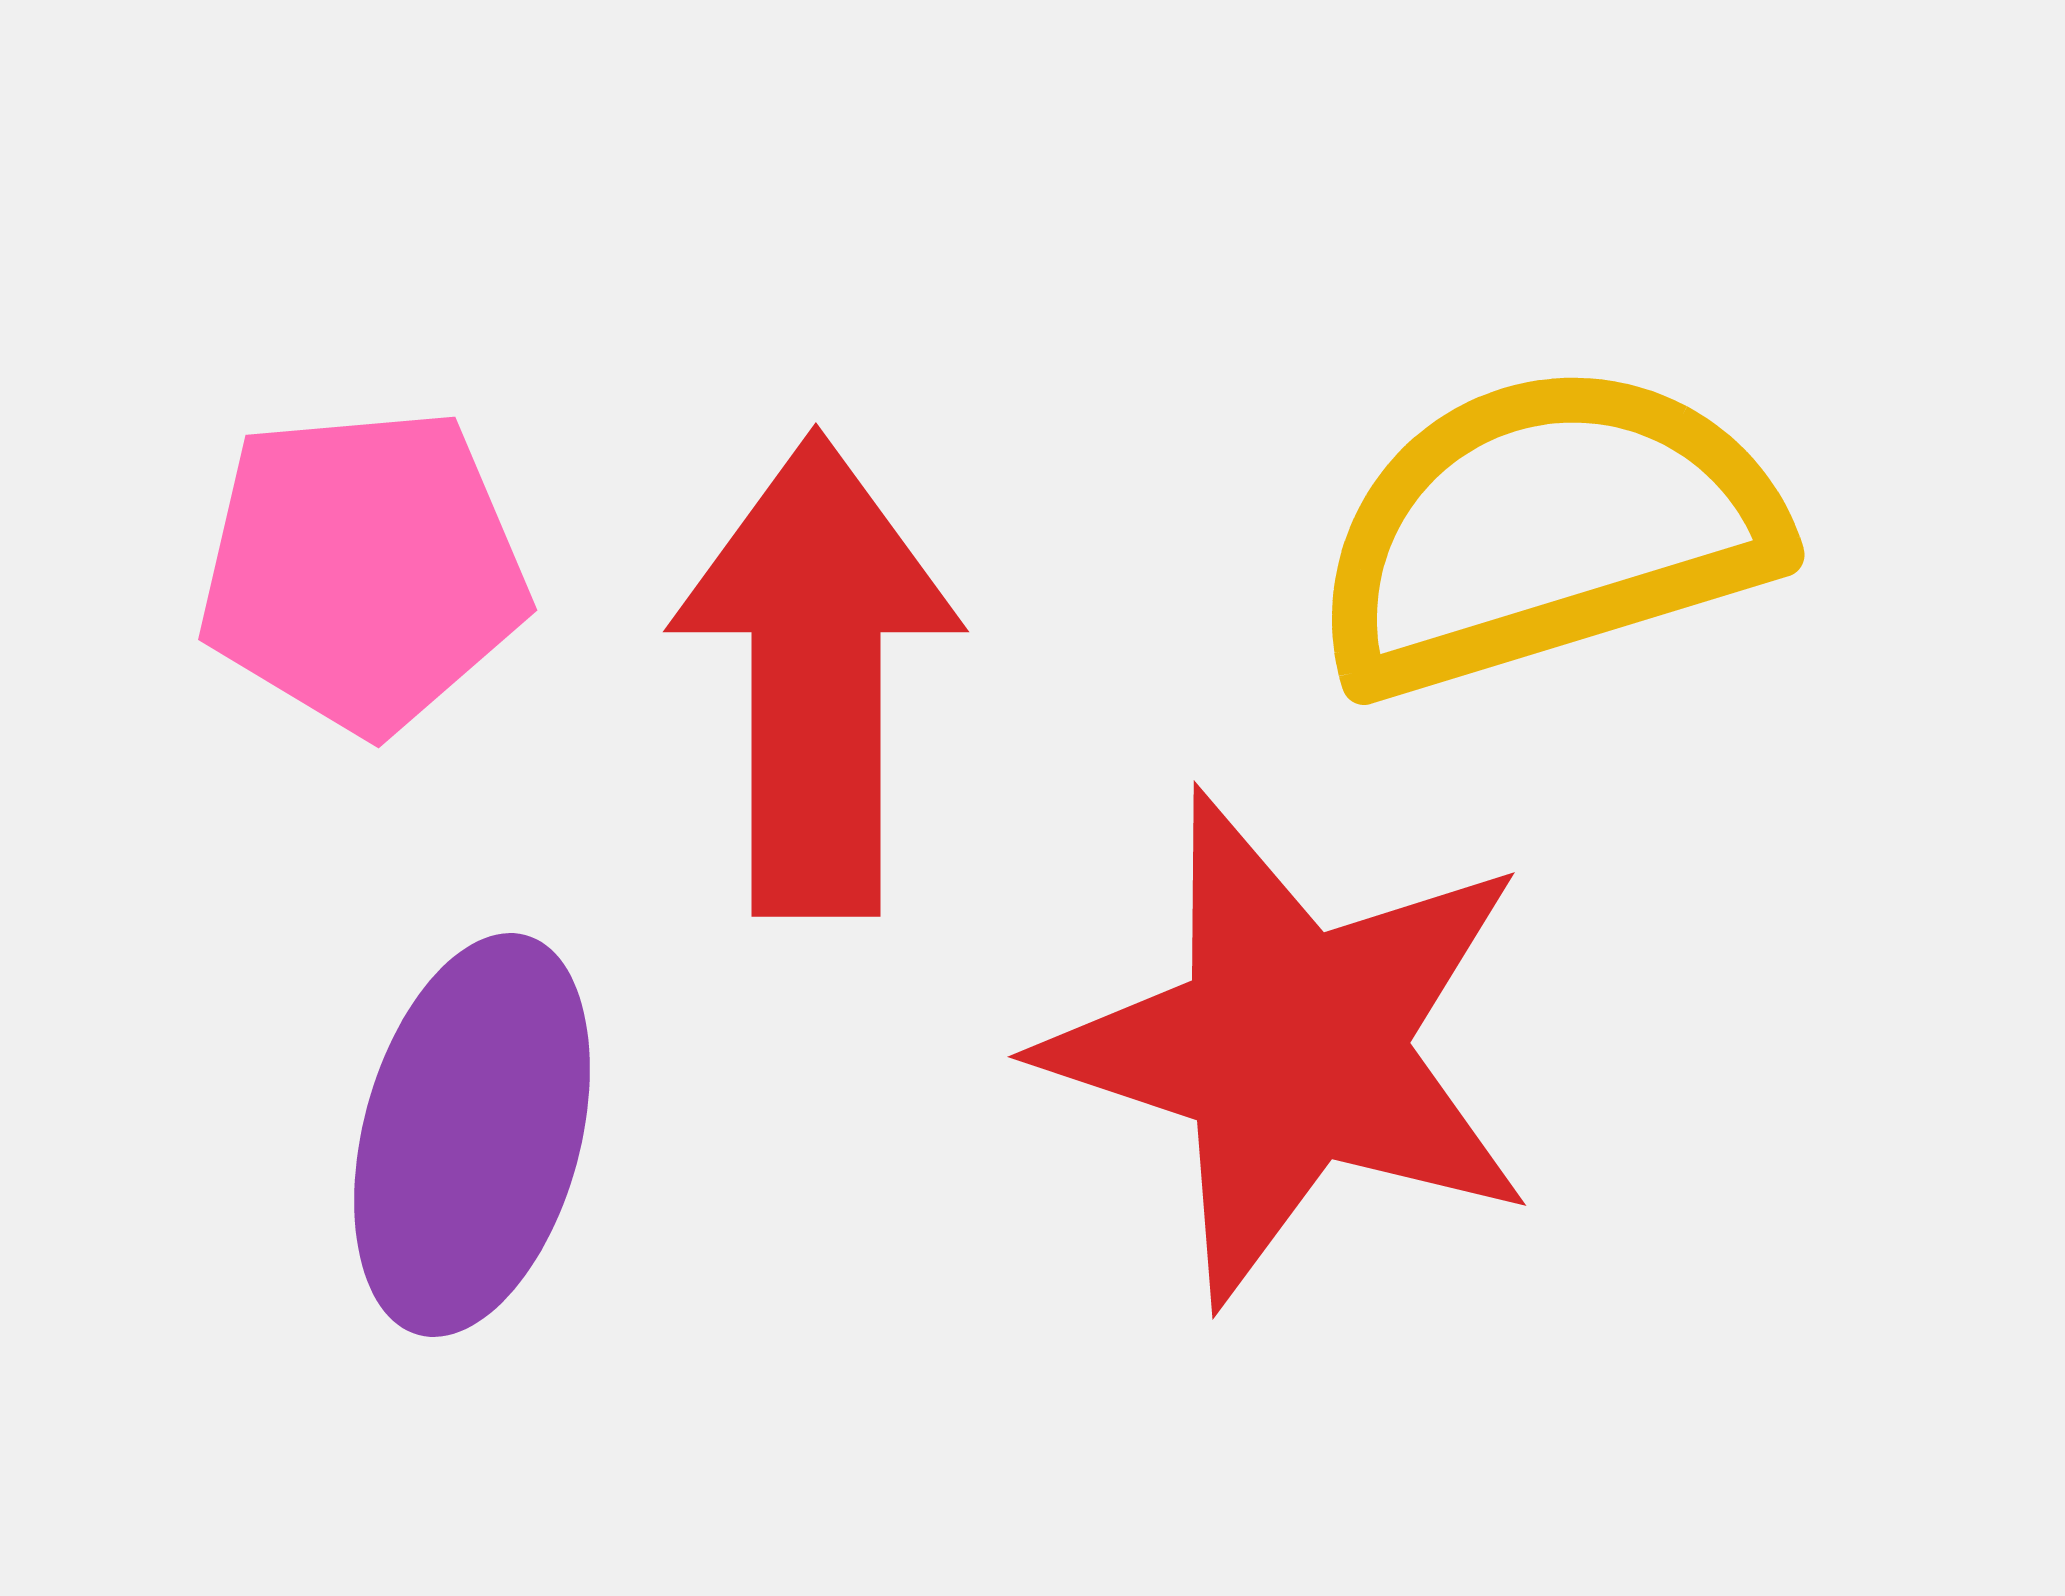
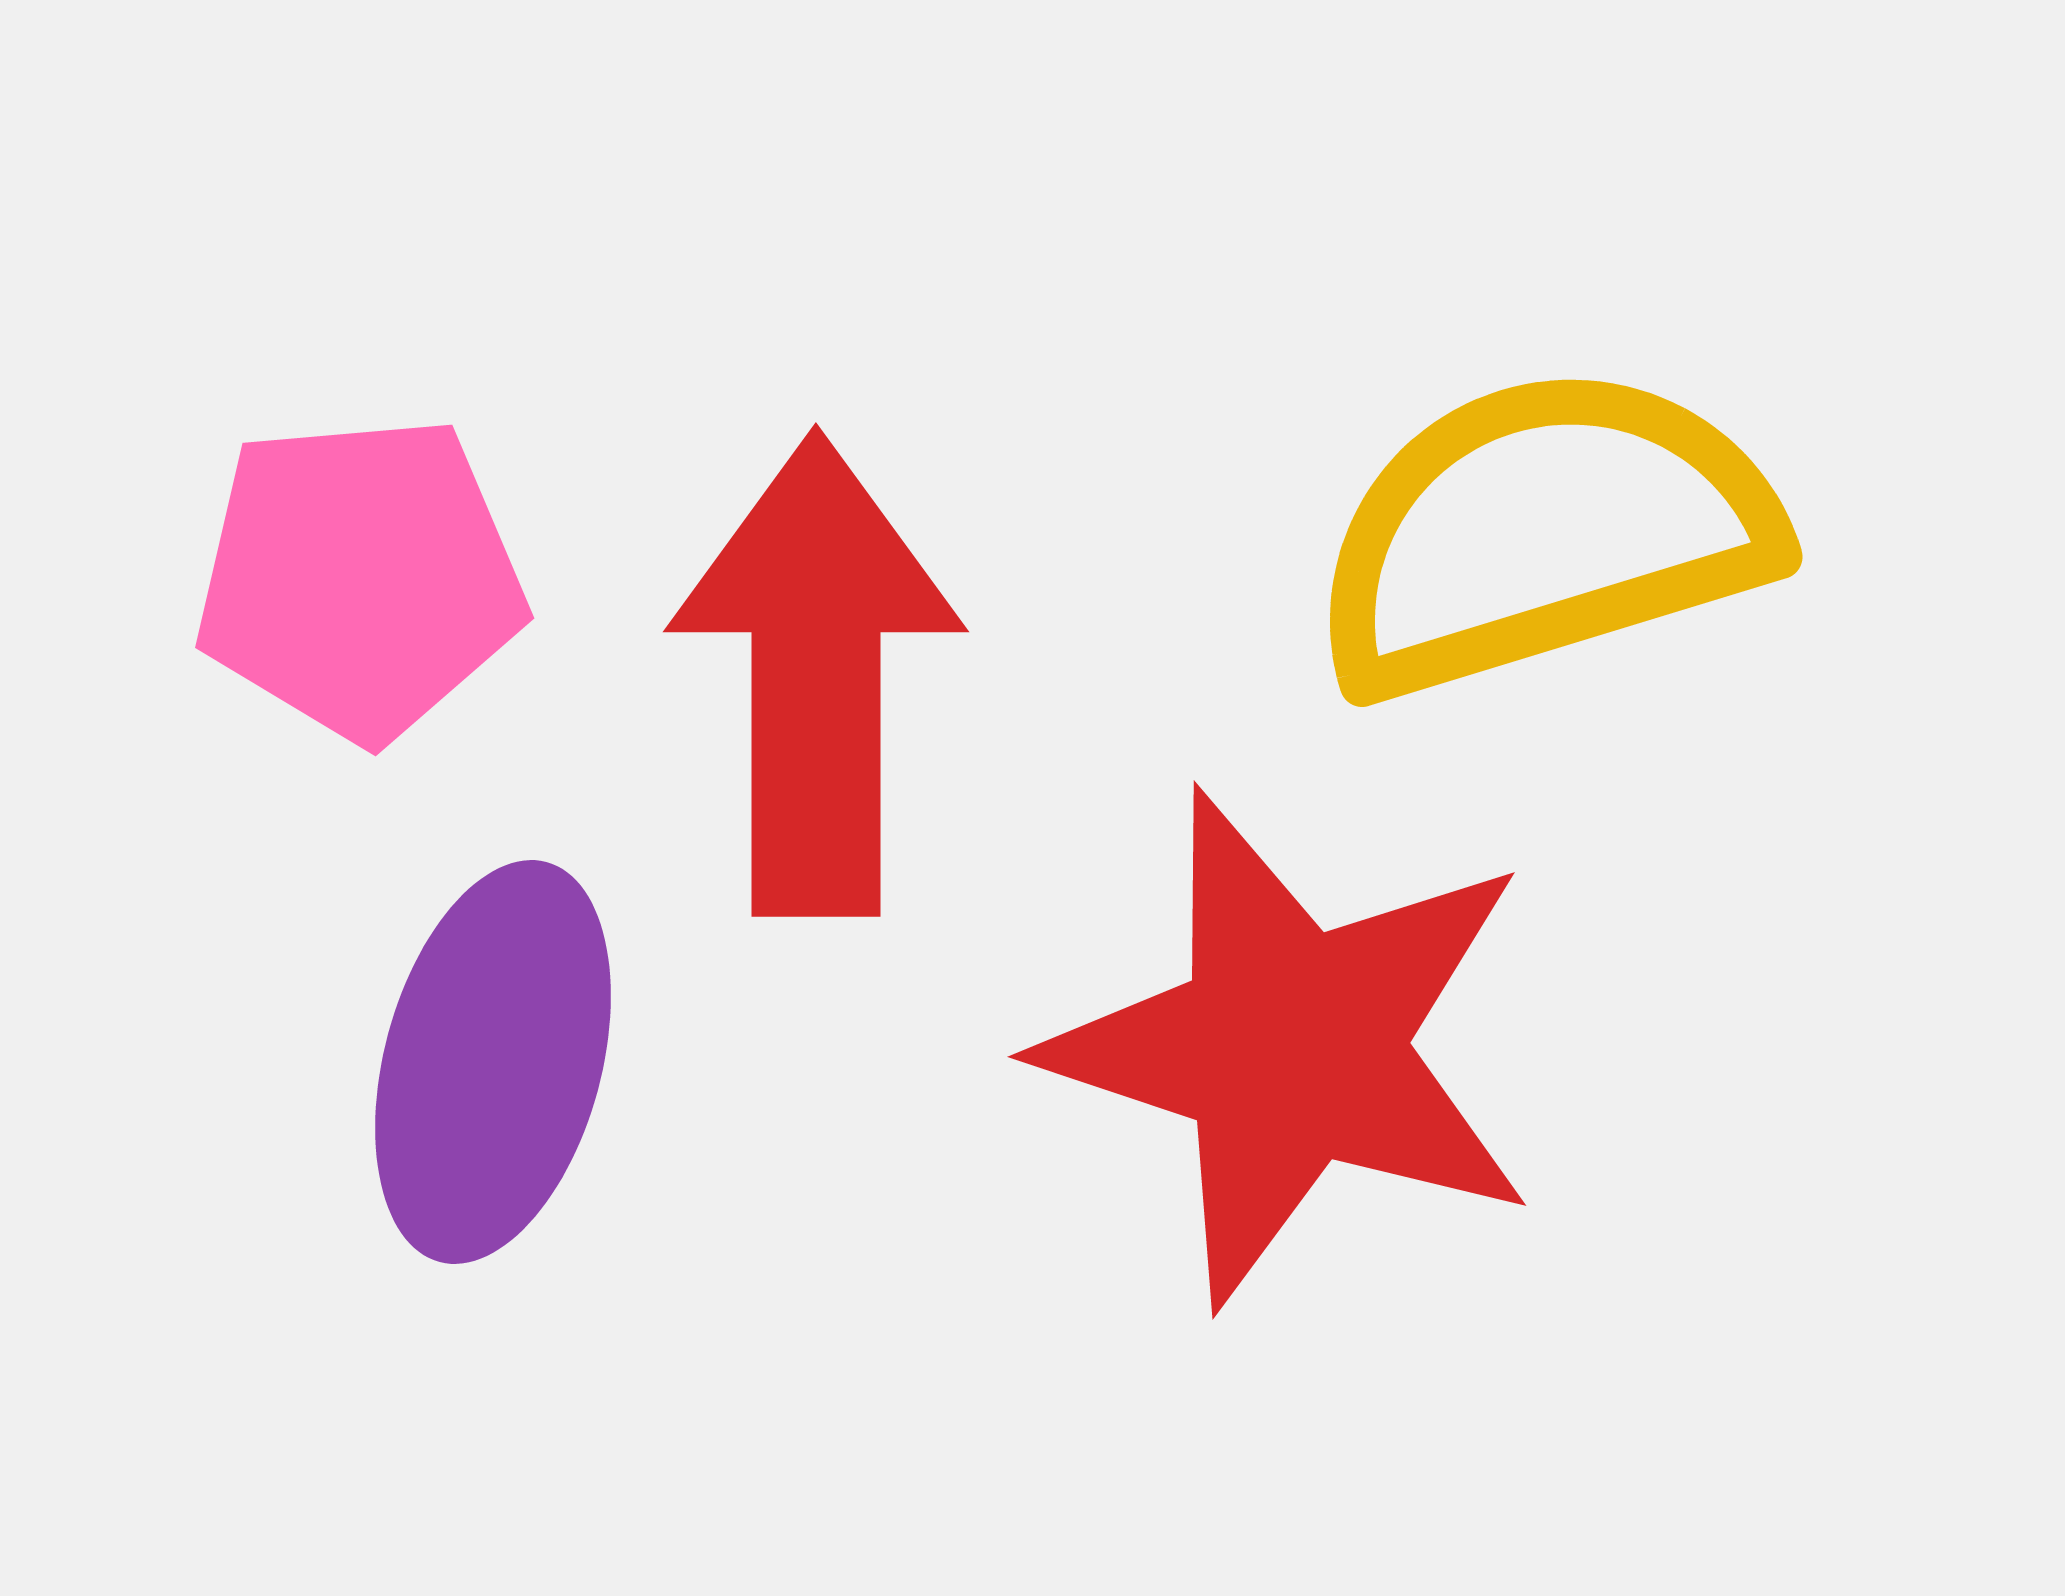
yellow semicircle: moved 2 px left, 2 px down
pink pentagon: moved 3 px left, 8 px down
purple ellipse: moved 21 px right, 73 px up
